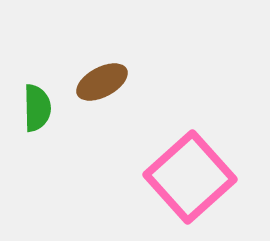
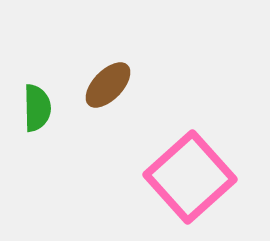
brown ellipse: moved 6 px right, 3 px down; rotated 18 degrees counterclockwise
